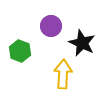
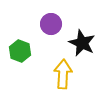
purple circle: moved 2 px up
